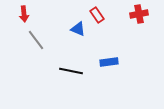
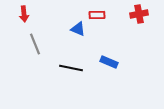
red rectangle: rotated 56 degrees counterclockwise
gray line: moved 1 px left, 4 px down; rotated 15 degrees clockwise
blue rectangle: rotated 30 degrees clockwise
black line: moved 3 px up
